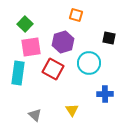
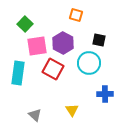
black square: moved 10 px left, 2 px down
purple hexagon: moved 1 px down; rotated 15 degrees counterclockwise
pink square: moved 6 px right, 1 px up
